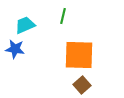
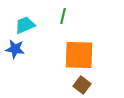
brown square: rotated 12 degrees counterclockwise
